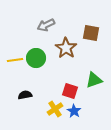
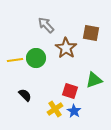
gray arrow: rotated 72 degrees clockwise
black semicircle: rotated 56 degrees clockwise
